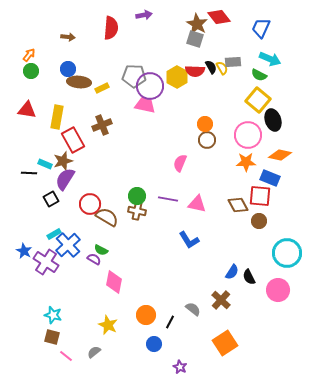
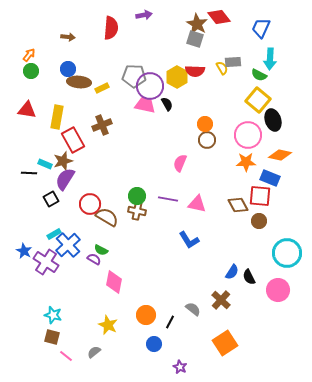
cyan arrow at (270, 59): rotated 70 degrees clockwise
black semicircle at (211, 67): moved 44 px left, 37 px down
